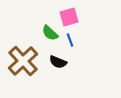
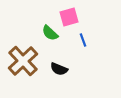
blue line: moved 13 px right
black semicircle: moved 1 px right, 7 px down
